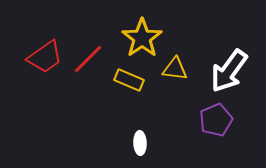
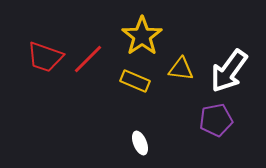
yellow star: moved 2 px up
red trapezoid: rotated 54 degrees clockwise
yellow triangle: moved 6 px right
yellow rectangle: moved 6 px right, 1 px down
purple pentagon: rotated 12 degrees clockwise
white ellipse: rotated 20 degrees counterclockwise
